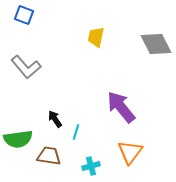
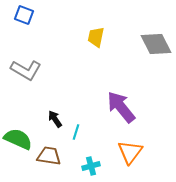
gray L-shape: moved 3 px down; rotated 20 degrees counterclockwise
green semicircle: rotated 148 degrees counterclockwise
